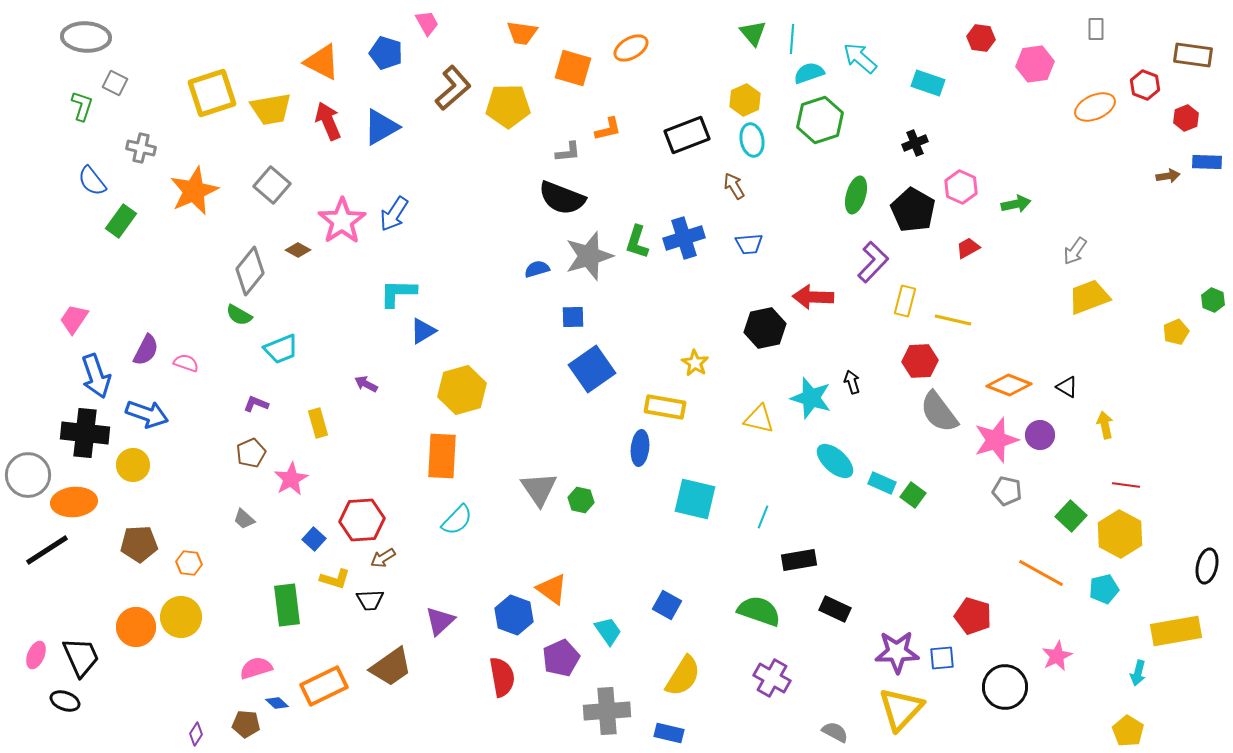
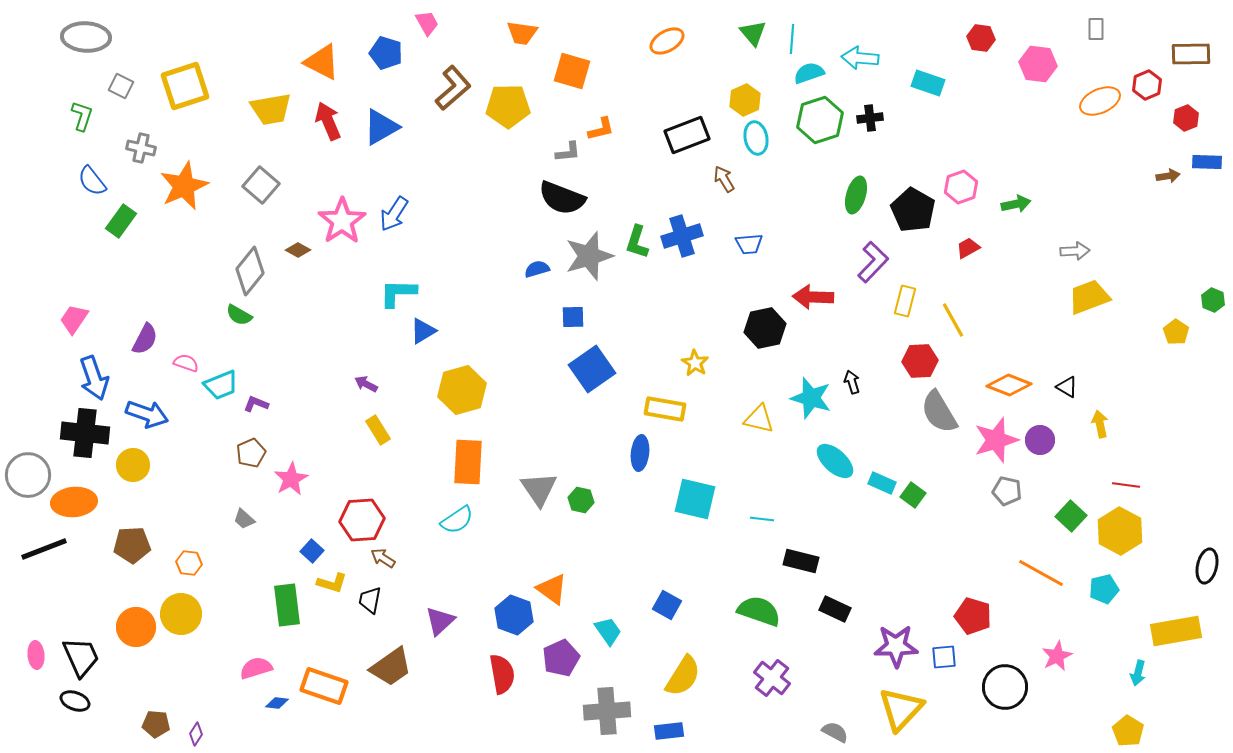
orange ellipse at (631, 48): moved 36 px right, 7 px up
brown rectangle at (1193, 55): moved 2 px left, 1 px up; rotated 9 degrees counterclockwise
cyan arrow at (860, 58): rotated 36 degrees counterclockwise
pink hexagon at (1035, 64): moved 3 px right; rotated 15 degrees clockwise
orange square at (573, 68): moved 1 px left, 3 px down
gray square at (115, 83): moved 6 px right, 3 px down
red hexagon at (1145, 85): moved 2 px right; rotated 16 degrees clockwise
yellow square at (212, 93): moved 27 px left, 7 px up
green L-shape at (82, 106): moved 10 px down
orange ellipse at (1095, 107): moved 5 px right, 6 px up
orange L-shape at (608, 129): moved 7 px left
cyan ellipse at (752, 140): moved 4 px right, 2 px up
black cross at (915, 143): moved 45 px left, 25 px up; rotated 15 degrees clockwise
gray square at (272, 185): moved 11 px left
brown arrow at (734, 186): moved 10 px left, 7 px up
pink hexagon at (961, 187): rotated 16 degrees clockwise
orange star at (194, 191): moved 10 px left, 5 px up
blue cross at (684, 238): moved 2 px left, 2 px up
gray arrow at (1075, 251): rotated 128 degrees counterclockwise
yellow line at (953, 320): rotated 48 degrees clockwise
yellow pentagon at (1176, 332): rotated 15 degrees counterclockwise
cyan trapezoid at (281, 349): moved 60 px left, 36 px down
purple semicircle at (146, 350): moved 1 px left, 11 px up
blue arrow at (96, 376): moved 2 px left, 2 px down
yellow rectangle at (665, 407): moved 2 px down
gray semicircle at (939, 412): rotated 6 degrees clockwise
yellow rectangle at (318, 423): moved 60 px right, 7 px down; rotated 16 degrees counterclockwise
yellow arrow at (1105, 425): moved 5 px left, 1 px up
purple circle at (1040, 435): moved 5 px down
blue ellipse at (640, 448): moved 5 px down
orange rectangle at (442, 456): moved 26 px right, 6 px down
cyan line at (763, 517): moved 1 px left, 2 px down; rotated 75 degrees clockwise
cyan semicircle at (457, 520): rotated 12 degrees clockwise
yellow hexagon at (1120, 534): moved 3 px up
blue square at (314, 539): moved 2 px left, 12 px down
brown pentagon at (139, 544): moved 7 px left, 1 px down
black line at (47, 550): moved 3 px left, 1 px up; rotated 12 degrees clockwise
brown arrow at (383, 558): rotated 65 degrees clockwise
black rectangle at (799, 560): moved 2 px right, 1 px down; rotated 24 degrees clockwise
yellow L-shape at (335, 579): moved 3 px left, 4 px down
black trapezoid at (370, 600): rotated 104 degrees clockwise
yellow circle at (181, 617): moved 3 px up
purple star at (897, 652): moved 1 px left, 6 px up
pink ellipse at (36, 655): rotated 28 degrees counterclockwise
blue square at (942, 658): moved 2 px right, 1 px up
red semicircle at (502, 677): moved 3 px up
purple cross at (772, 678): rotated 9 degrees clockwise
orange rectangle at (324, 686): rotated 45 degrees clockwise
black ellipse at (65, 701): moved 10 px right
blue diamond at (277, 703): rotated 35 degrees counterclockwise
brown pentagon at (246, 724): moved 90 px left
blue rectangle at (669, 733): moved 2 px up; rotated 20 degrees counterclockwise
